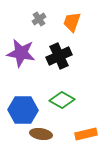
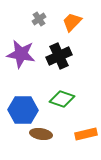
orange trapezoid: rotated 25 degrees clockwise
purple star: moved 1 px down
green diamond: moved 1 px up; rotated 10 degrees counterclockwise
